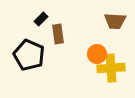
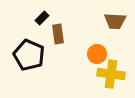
black rectangle: moved 1 px right, 1 px up
yellow cross: moved 6 px down; rotated 12 degrees clockwise
